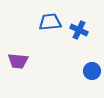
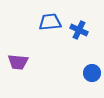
purple trapezoid: moved 1 px down
blue circle: moved 2 px down
